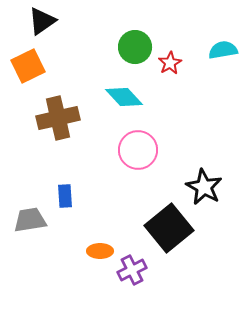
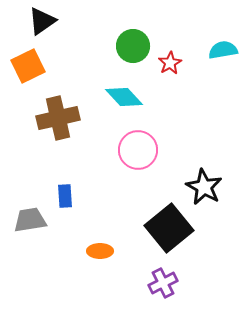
green circle: moved 2 px left, 1 px up
purple cross: moved 31 px right, 13 px down
